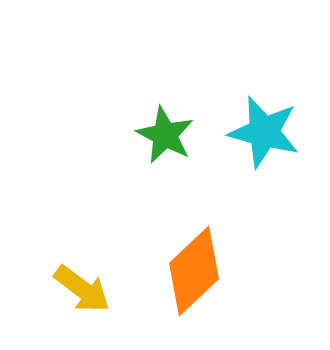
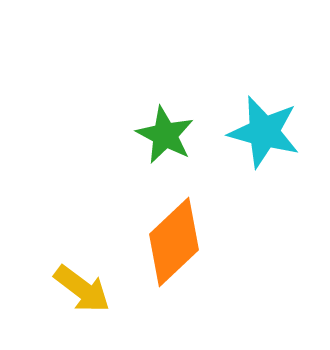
orange diamond: moved 20 px left, 29 px up
